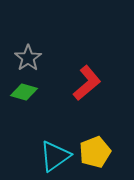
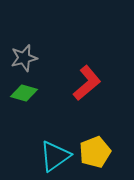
gray star: moved 4 px left; rotated 20 degrees clockwise
green diamond: moved 1 px down
